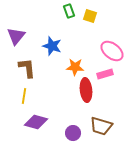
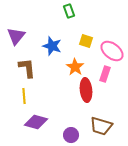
yellow square: moved 4 px left, 25 px down
orange star: rotated 30 degrees clockwise
pink rectangle: rotated 56 degrees counterclockwise
yellow line: rotated 14 degrees counterclockwise
purple circle: moved 2 px left, 2 px down
